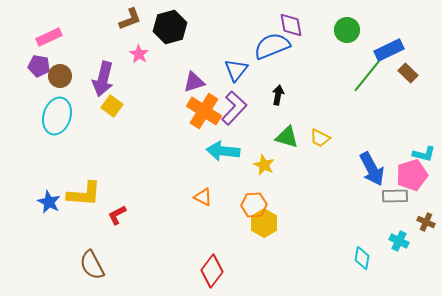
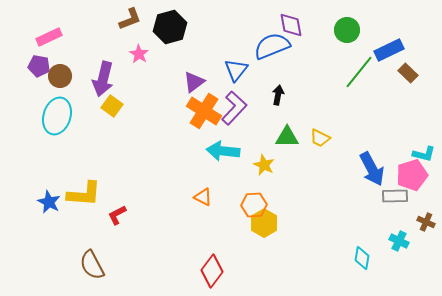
green line: moved 8 px left, 4 px up
purple triangle: rotated 20 degrees counterclockwise
green triangle: rotated 15 degrees counterclockwise
